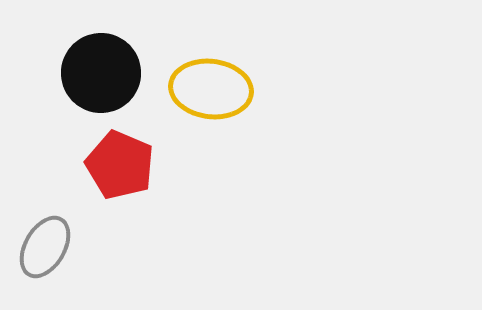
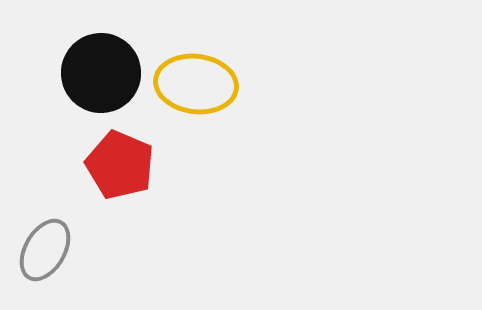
yellow ellipse: moved 15 px left, 5 px up
gray ellipse: moved 3 px down
